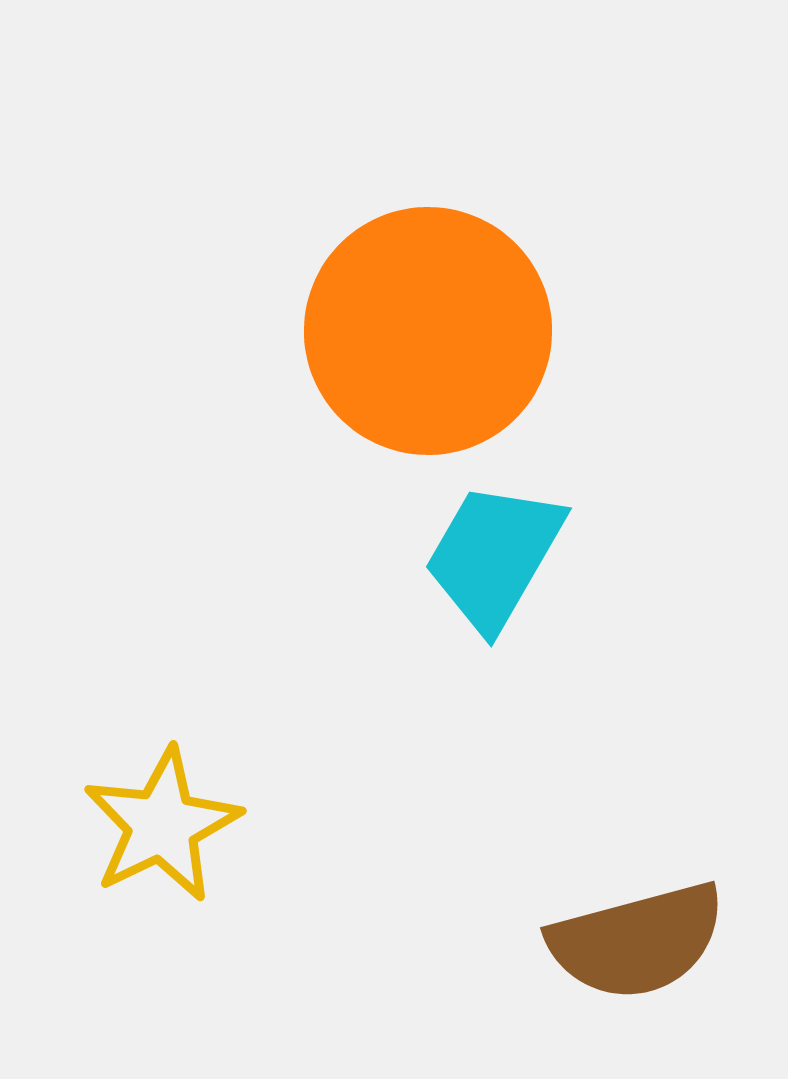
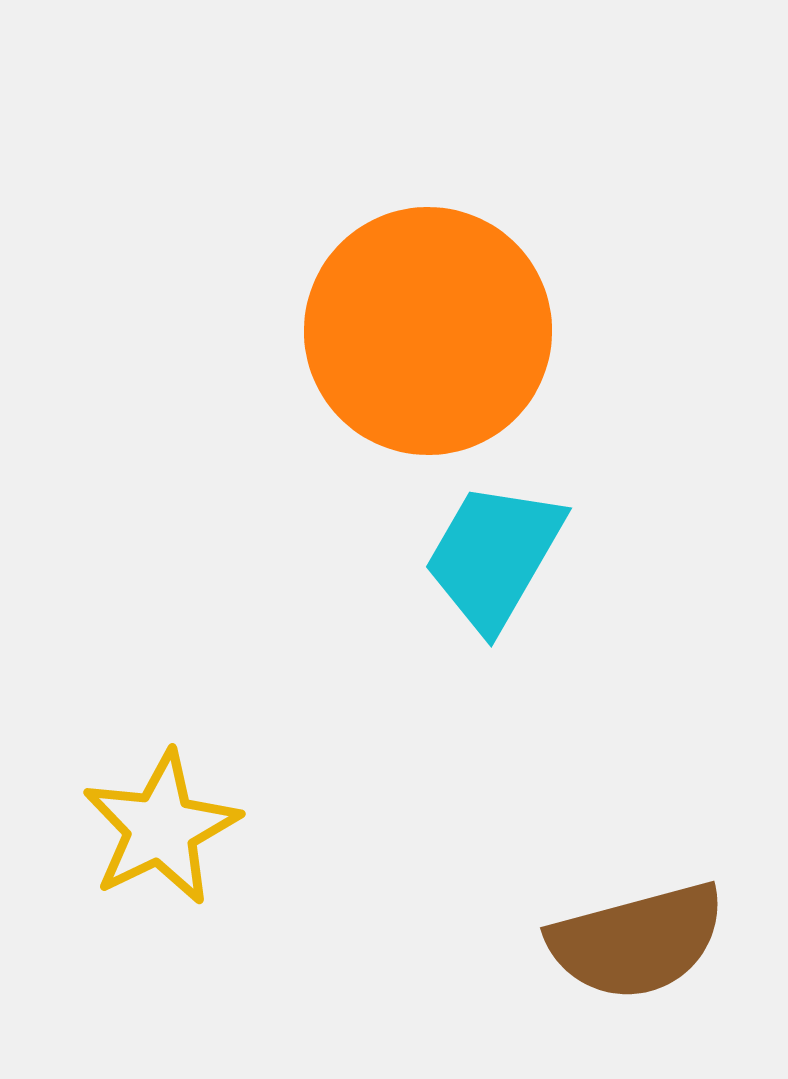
yellow star: moved 1 px left, 3 px down
